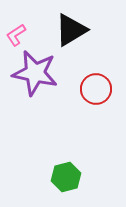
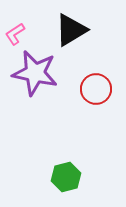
pink L-shape: moved 1 px left, 1 px up
